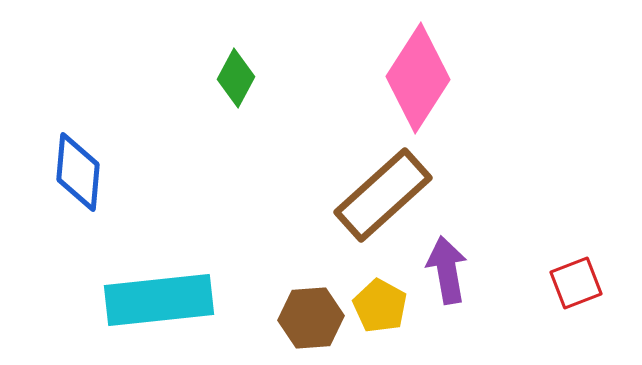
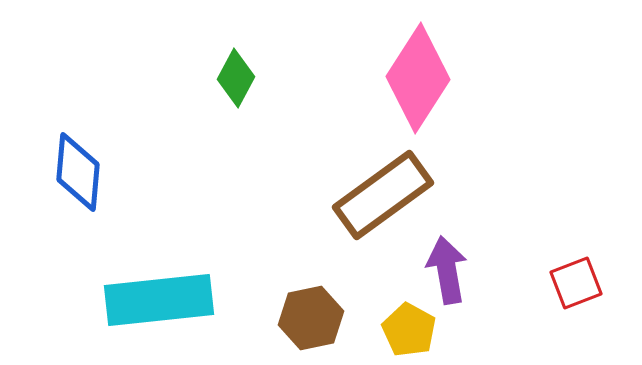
brown rectangle: rotated 6 degrees clockwise
yellow pentagon: moved 29 px right, 24 px down
brown hexagon: rotated 8 degrees counterclockwise
